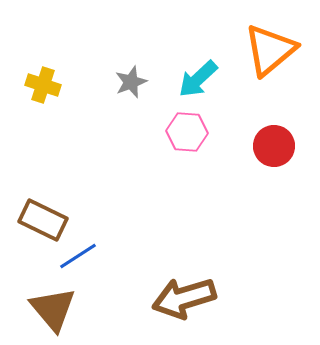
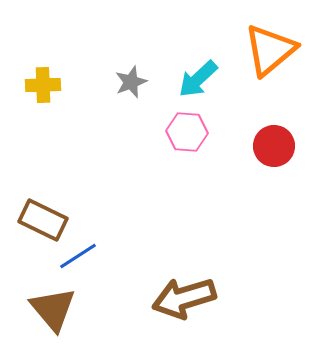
yellow cross: rotated 20 degrees counterclockwise
